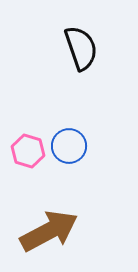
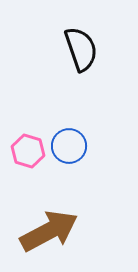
black semicircle: moved 1 px down
